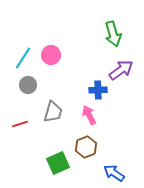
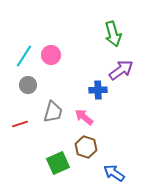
cyan line: moved 1 px right, 2 px up
pink arrow: moved 5 px left, 2 px down; rotated 24 degrees counterclockwise
brown hexagon: rotated 20 degrees counterclockwise
